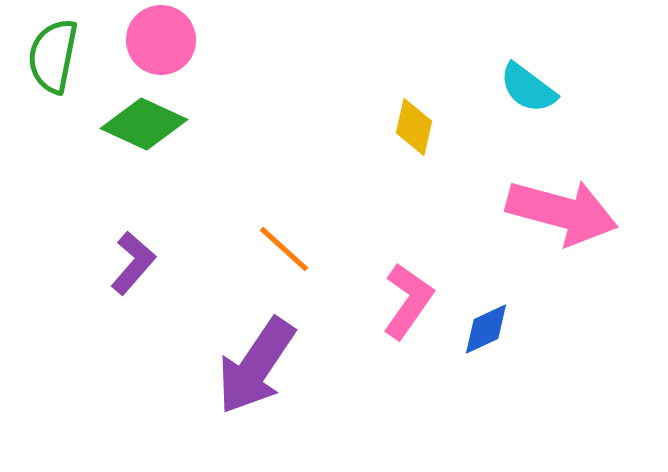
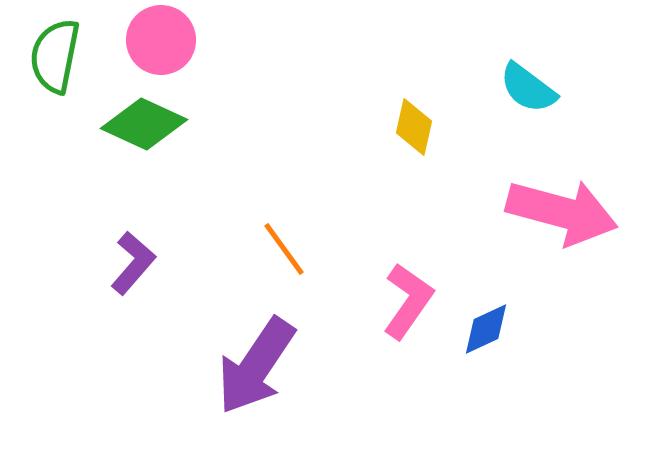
green semicircle: moved 2 px right
orange line: rotated 12 degrees clockwise
